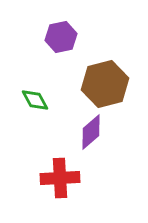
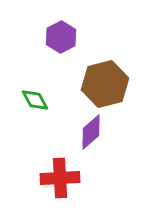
purple hexagon: rotated 16 degrees counterclockwise
